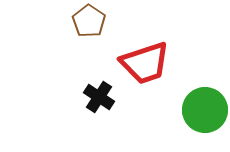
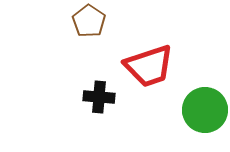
red trapezoid: moved 4 px right, 3 px down
black cross: rotated 28 degrees counterclockwise
